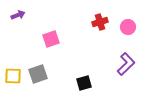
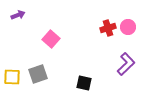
red cross: moved 8 px right, 6 px down
pink square: rotated 30 degrees counterclockwise
yellow square: moved 1 px left, 1 px down
black square: rotated 28 degrees clockwise
